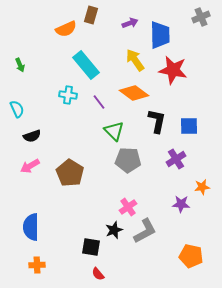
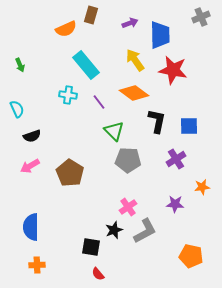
purple star: moved 6 px left
